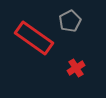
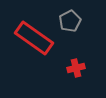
red cross: rotated 18 degrees clockwise
